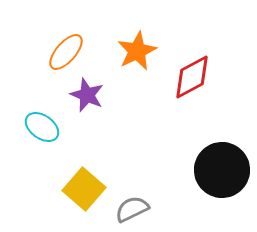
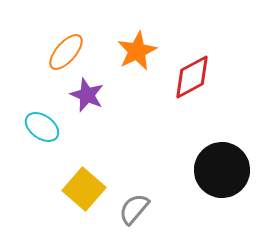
gray semicircle: moved 2 px right; rotated 24 degrees counterclockwise
